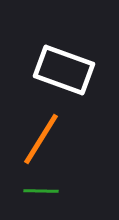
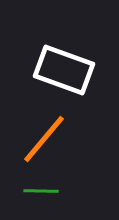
orange line: moved 3 px right; rotated 8 degrees clockwise
